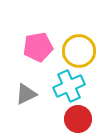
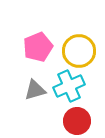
pink pentagon: rotated 12 degrees counterclockwise
gray triangle: moved 9 px right, 4 px up; rotated 10 degrees clockwise
red circle: moved 1 px left, 2 px down
